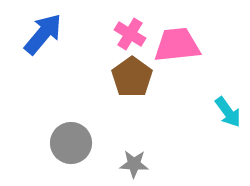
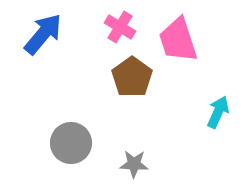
pink cross: moved 10 px left, 7 px up
pink trapezoid: moved 1 px right, 5 px up; rotated 102 degrees counterclockwise
cyan arrow: moved 10 px left; rotated 120 degrees counterclockwise
